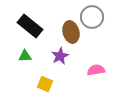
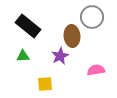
black rectangle: moved 2 px left
brown ellipse: moved 1 px right, 4 px down; rotated 10 degrees clockwise
green triangle: moved 2 px left
yellow square: rotated 28 degrees counterclockwise
